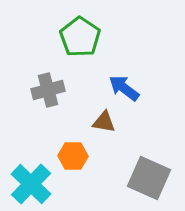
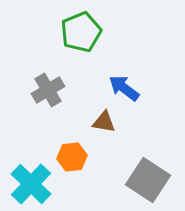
green pentagon: moved 1 px right, 5 px up; rotated 15 degrees clockwise
gray cross: rotated 16 degrees counterclockwise
orange hexagon: moved 1 px left, 1 px down; rotated 8 degrees counterclockwise
gray square: moved 1 px left, 2 px down; rotated 9 degrees clockwise
